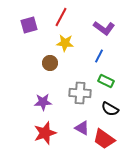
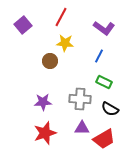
purple square: moved 6 px left; rotated 24 degrees counterclockwise
brown circle: moved 2 px up
green rectangle: moved 2 px left, 1 px down
gray cross: moved 6 px down
purple triangle: rotated 28 degrees counterclockwise
red trapezoid: rotated 65 degrees counterclockwise
